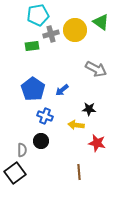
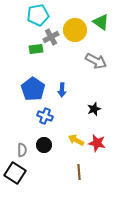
gray cross: moved 3 px down; rotated 14 degrees counterclockwise
green rectangle: moved 4 px right, 3 px down
gray arrow: moved 8 px up
blue arrow: rotated 48 degrees counterclockwise
black star: moved 5 px right; rotated 24 degrees counterclockwise
yellow arrow: moved 15 px down; rotated 21 degrees clockwise
black circle: moved 3 px right, 4 px down
black square: rotated 20 degrees counterclockwise
